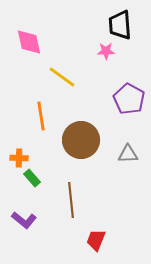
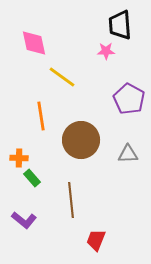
pink diamond: moved 5 px right, 1 px down
